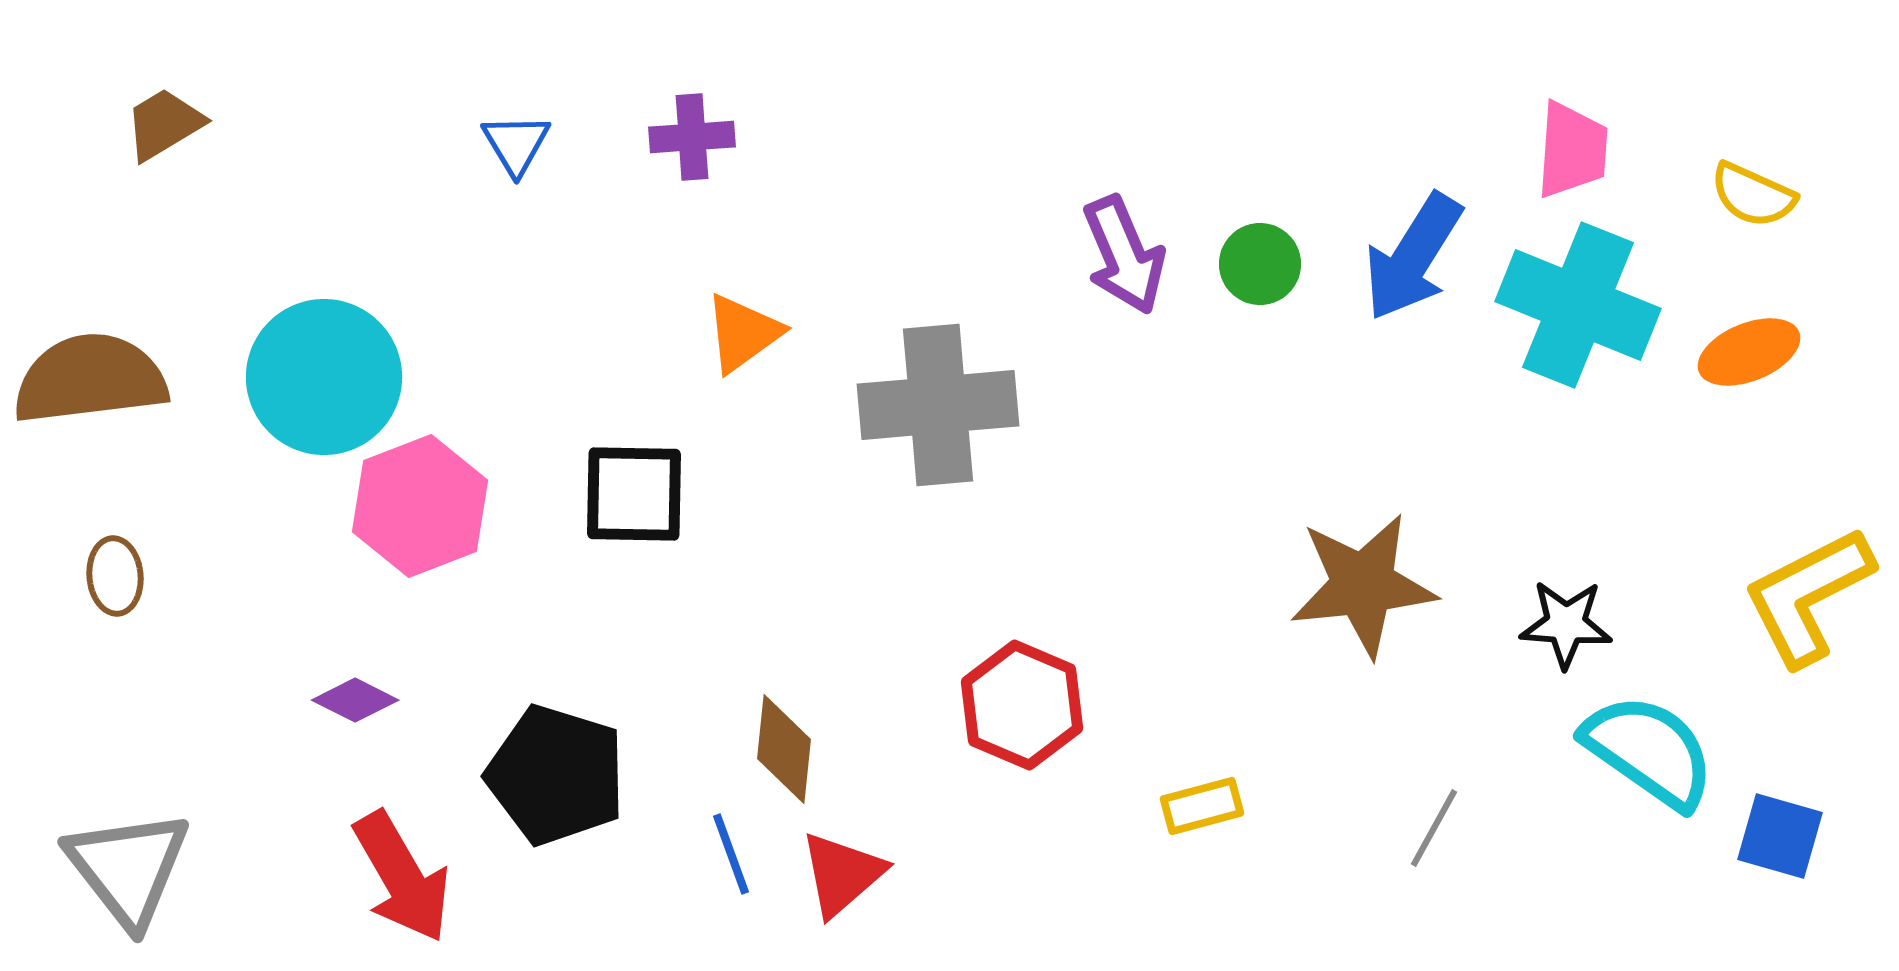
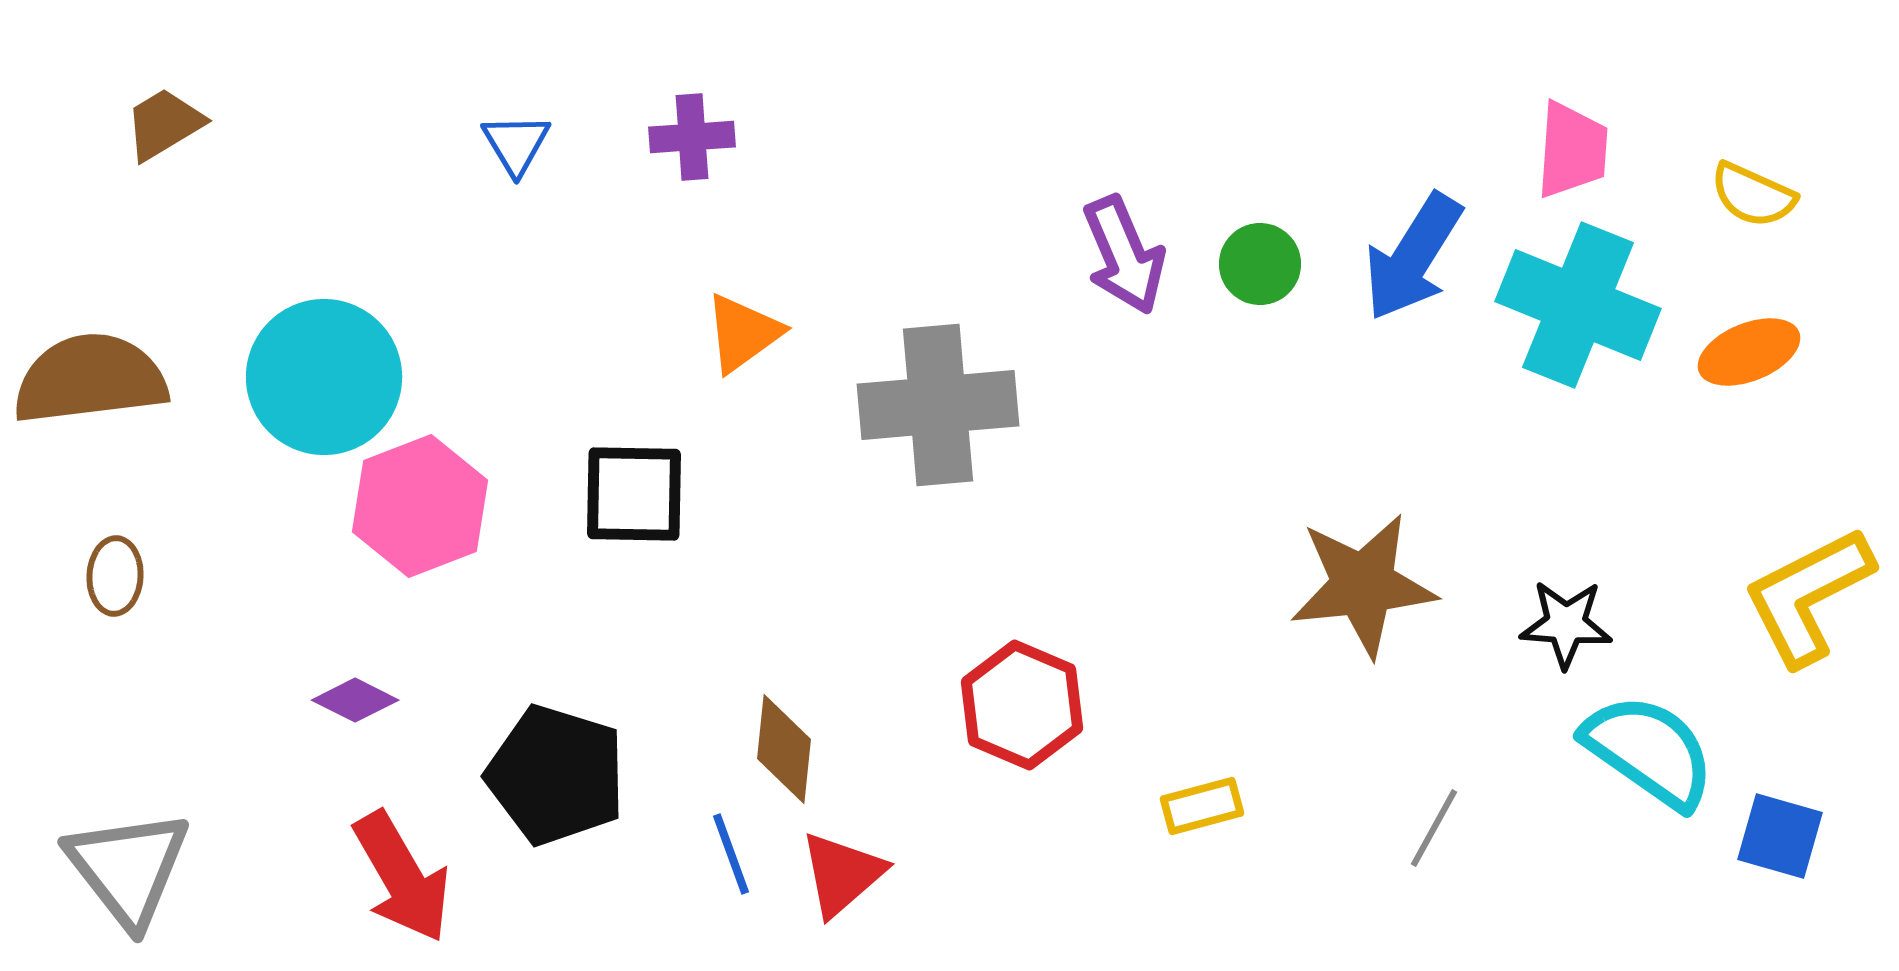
brown ellipse: rotated 8 degrees clockwise
